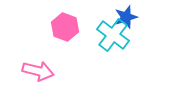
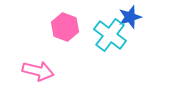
blue star: moved 4 px right
cyan cross: moved 3 px left
